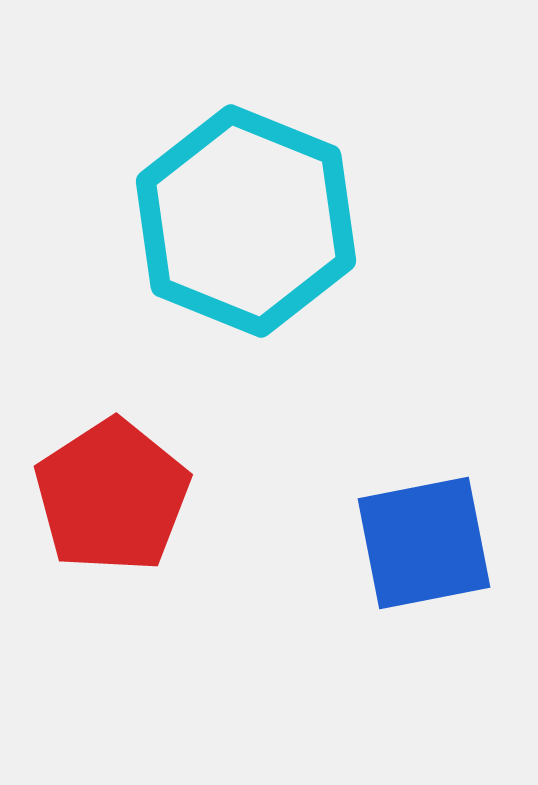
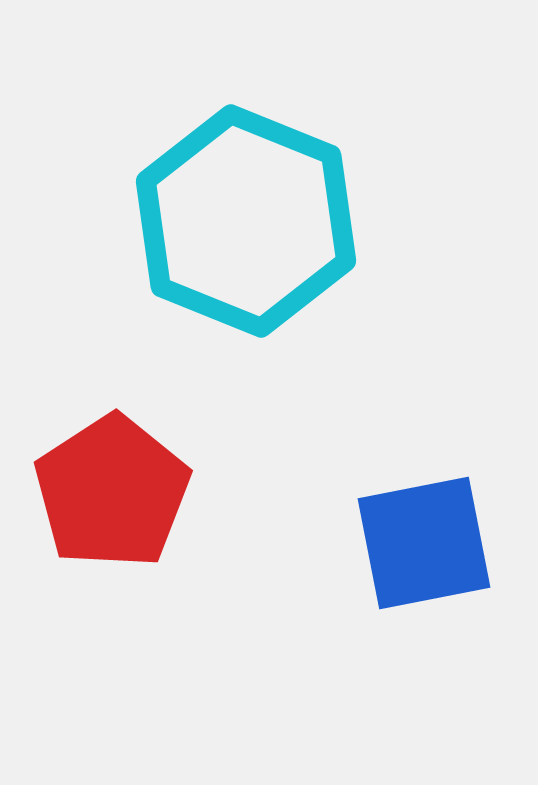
red pentagon: moved 4 px up
